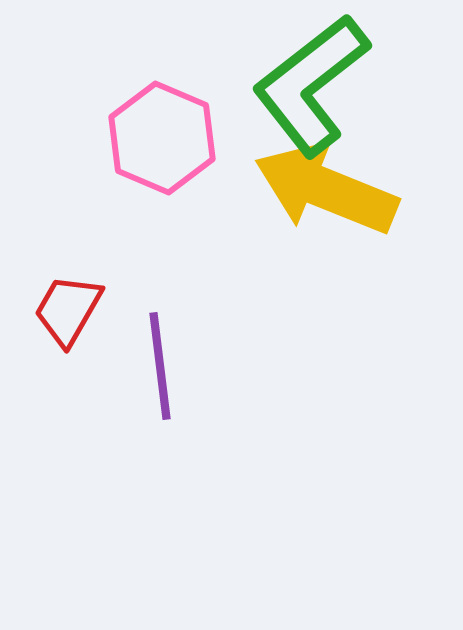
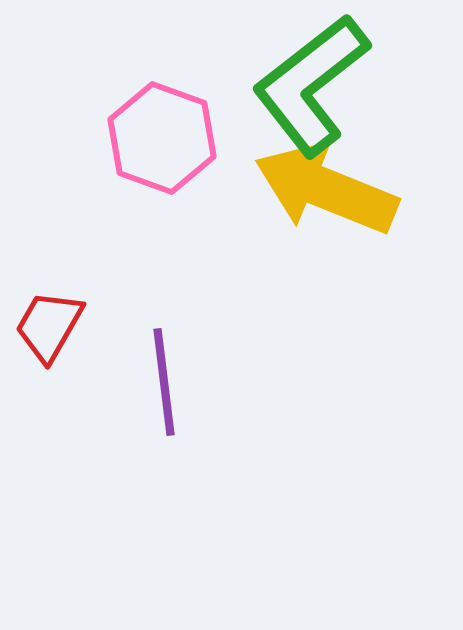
pink hexagon: rotated 3 degrees counterclockwise
red trapezoid: moved 19 px left, 16 px down
purple line: moved 4 px right, 16 px down
